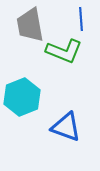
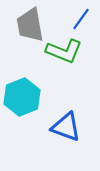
blue line: rotated 40 degrees clockwise
